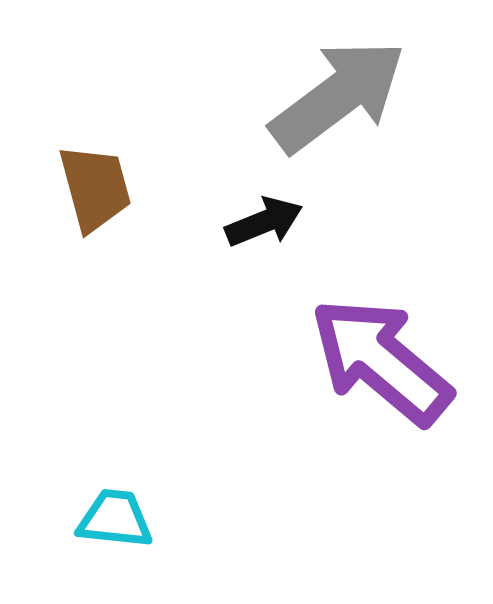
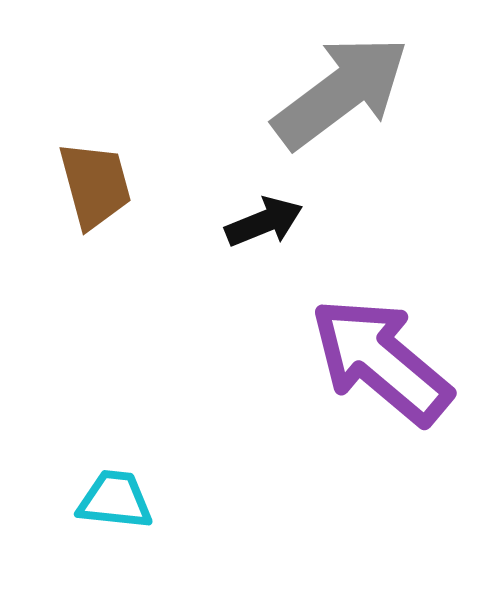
gray arrow: moved 3 px right, 4 px up
brown trapezoid: moved 3 px up
cyan trapezoid: moved 19 px up
